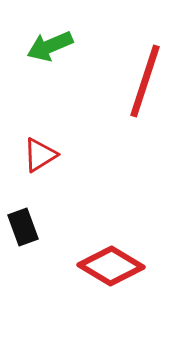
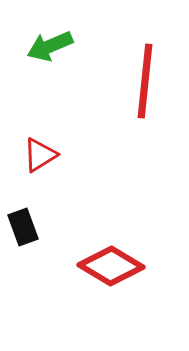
red line: rotated 12 degrees counterclockwise
